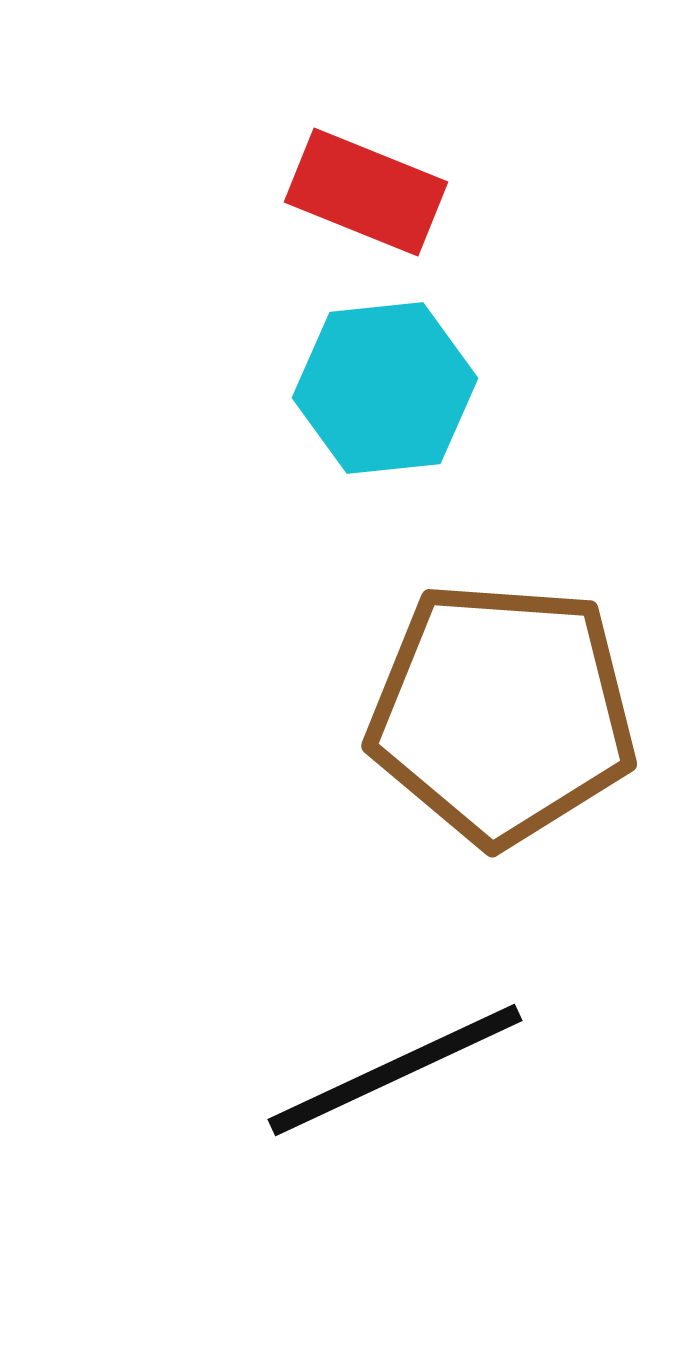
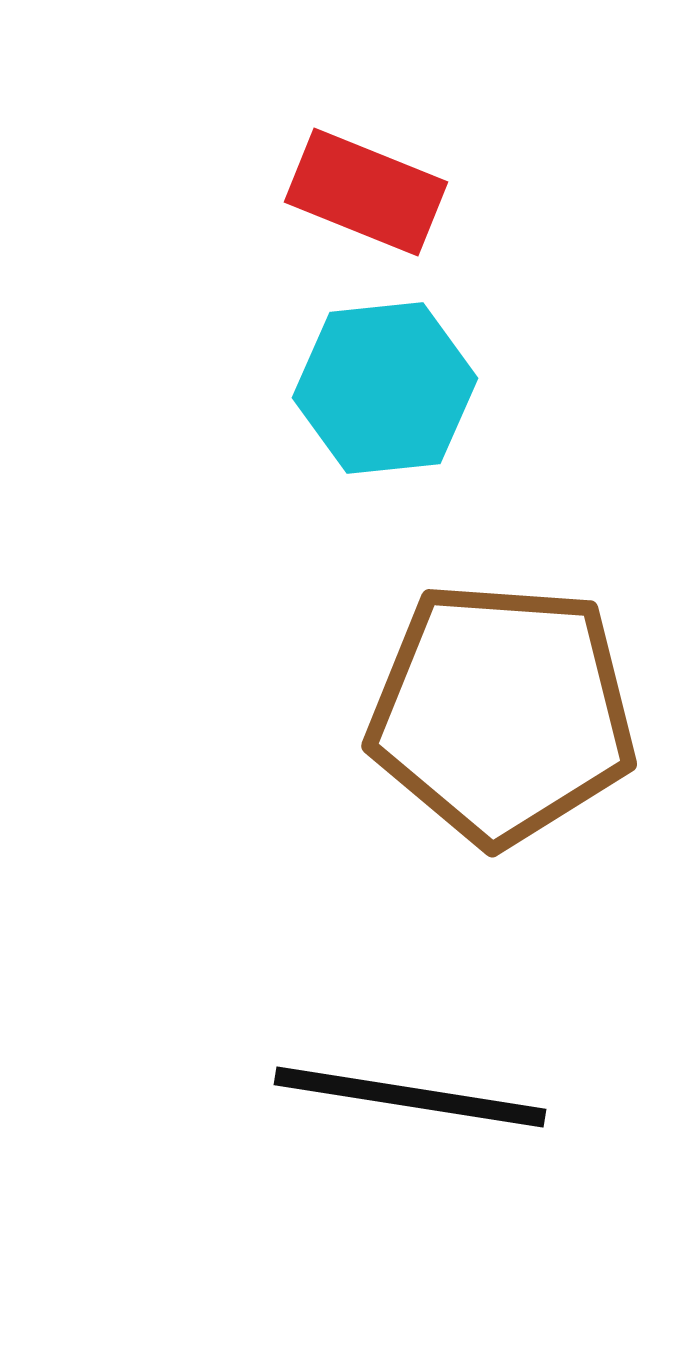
black line: moved 15 px right, 27 px down; rotated 34 degrees clockwise
